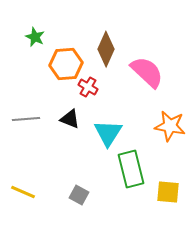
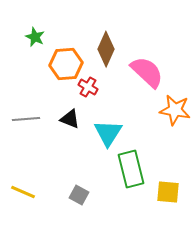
orange star: moved 5 px right, 16 px up
